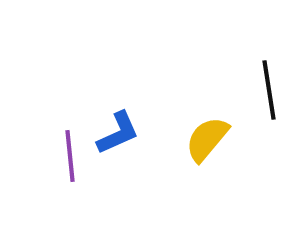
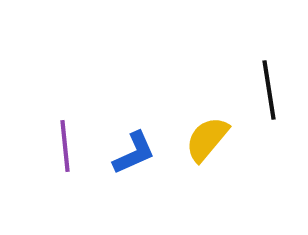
blue L-shape: moved 16 px right, 20 px down
purple line: moved 5 px left, 10 px up
